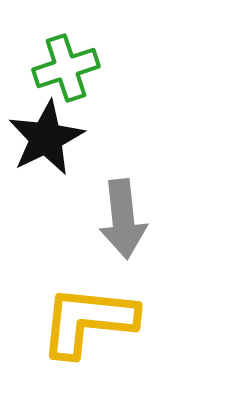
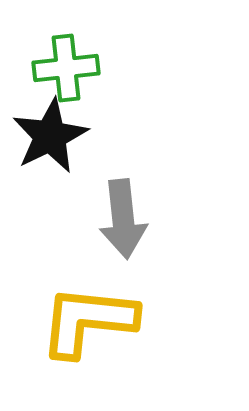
green cross: rotated 12 degrees clockwise
black star: moved 4 px right, 2 px up
